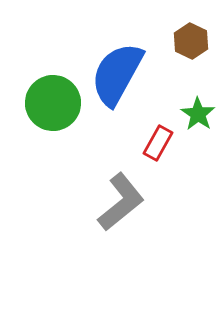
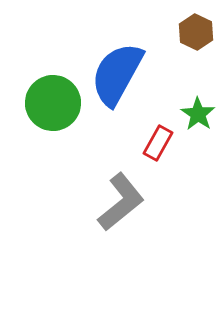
brown hexagon: moved 5 px right, 9 px up
